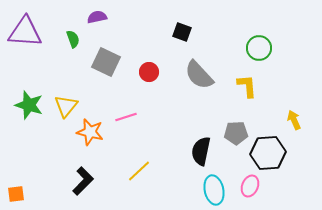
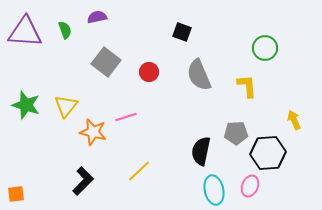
green semicircle: moved 8 px left, 9 px up
green circle: moved 6 px right
gray square: rotated 12 degrees clockwise
gray semicircle: rotated 20 degrees clockwise
green star: moved 3 px left
orange star: moved 3 px right
